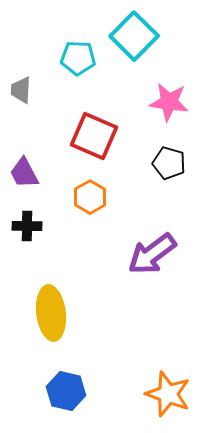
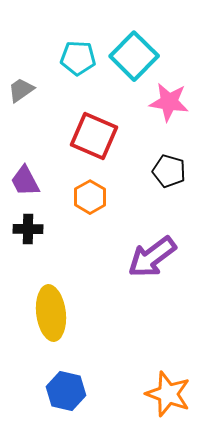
cyan square: moved 20 px down
gray trapezoid: rotated 52 degrees clockwise
black pentagon: moved 8 px down
purple trapezoid: moved 1 px right, 8 px down
black cross: moved 1 px right, 3 px down
purple arrow: moved 3 px down
